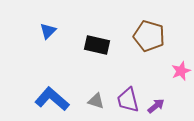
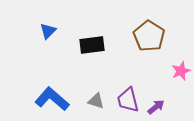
brown pentagon: rotated 16 degrees clockwise
black rectangle: moved 5 px left; rotated 20 degrees counterclockwise
purple arrow: moved 1 px down
